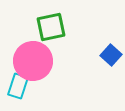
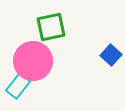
cyan rectangle: rotated 20 degrees clockwise
